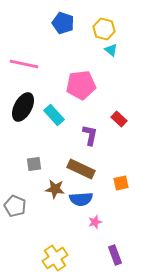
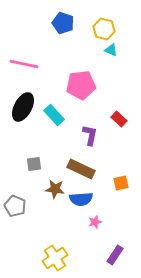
cyan triangle: rotated 16 degrees counterclockwise
purple rectangle: rotated 54 degrees clockwise
